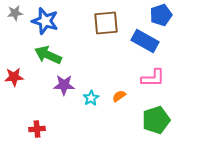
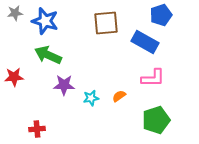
blue rectangle: moved 1 px down
cyan star: rotated 21 degrees clockwise
